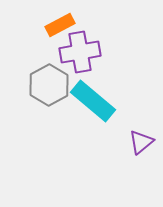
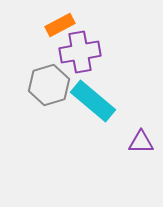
gray hexagon: rotated 12 degrees clockwise
purple triangle: rotated 40 degrees clockwise
